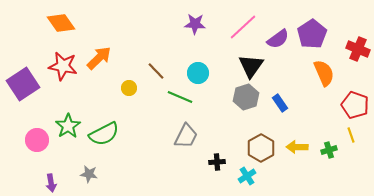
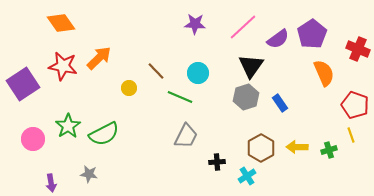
pink circle: moved 4 px left, 1 px up
